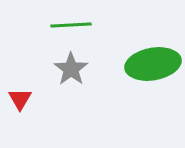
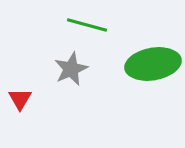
green line: moved 16 px right; rotated 18 degrees clockwise
gray star: rotated 12 degrees clockwise
